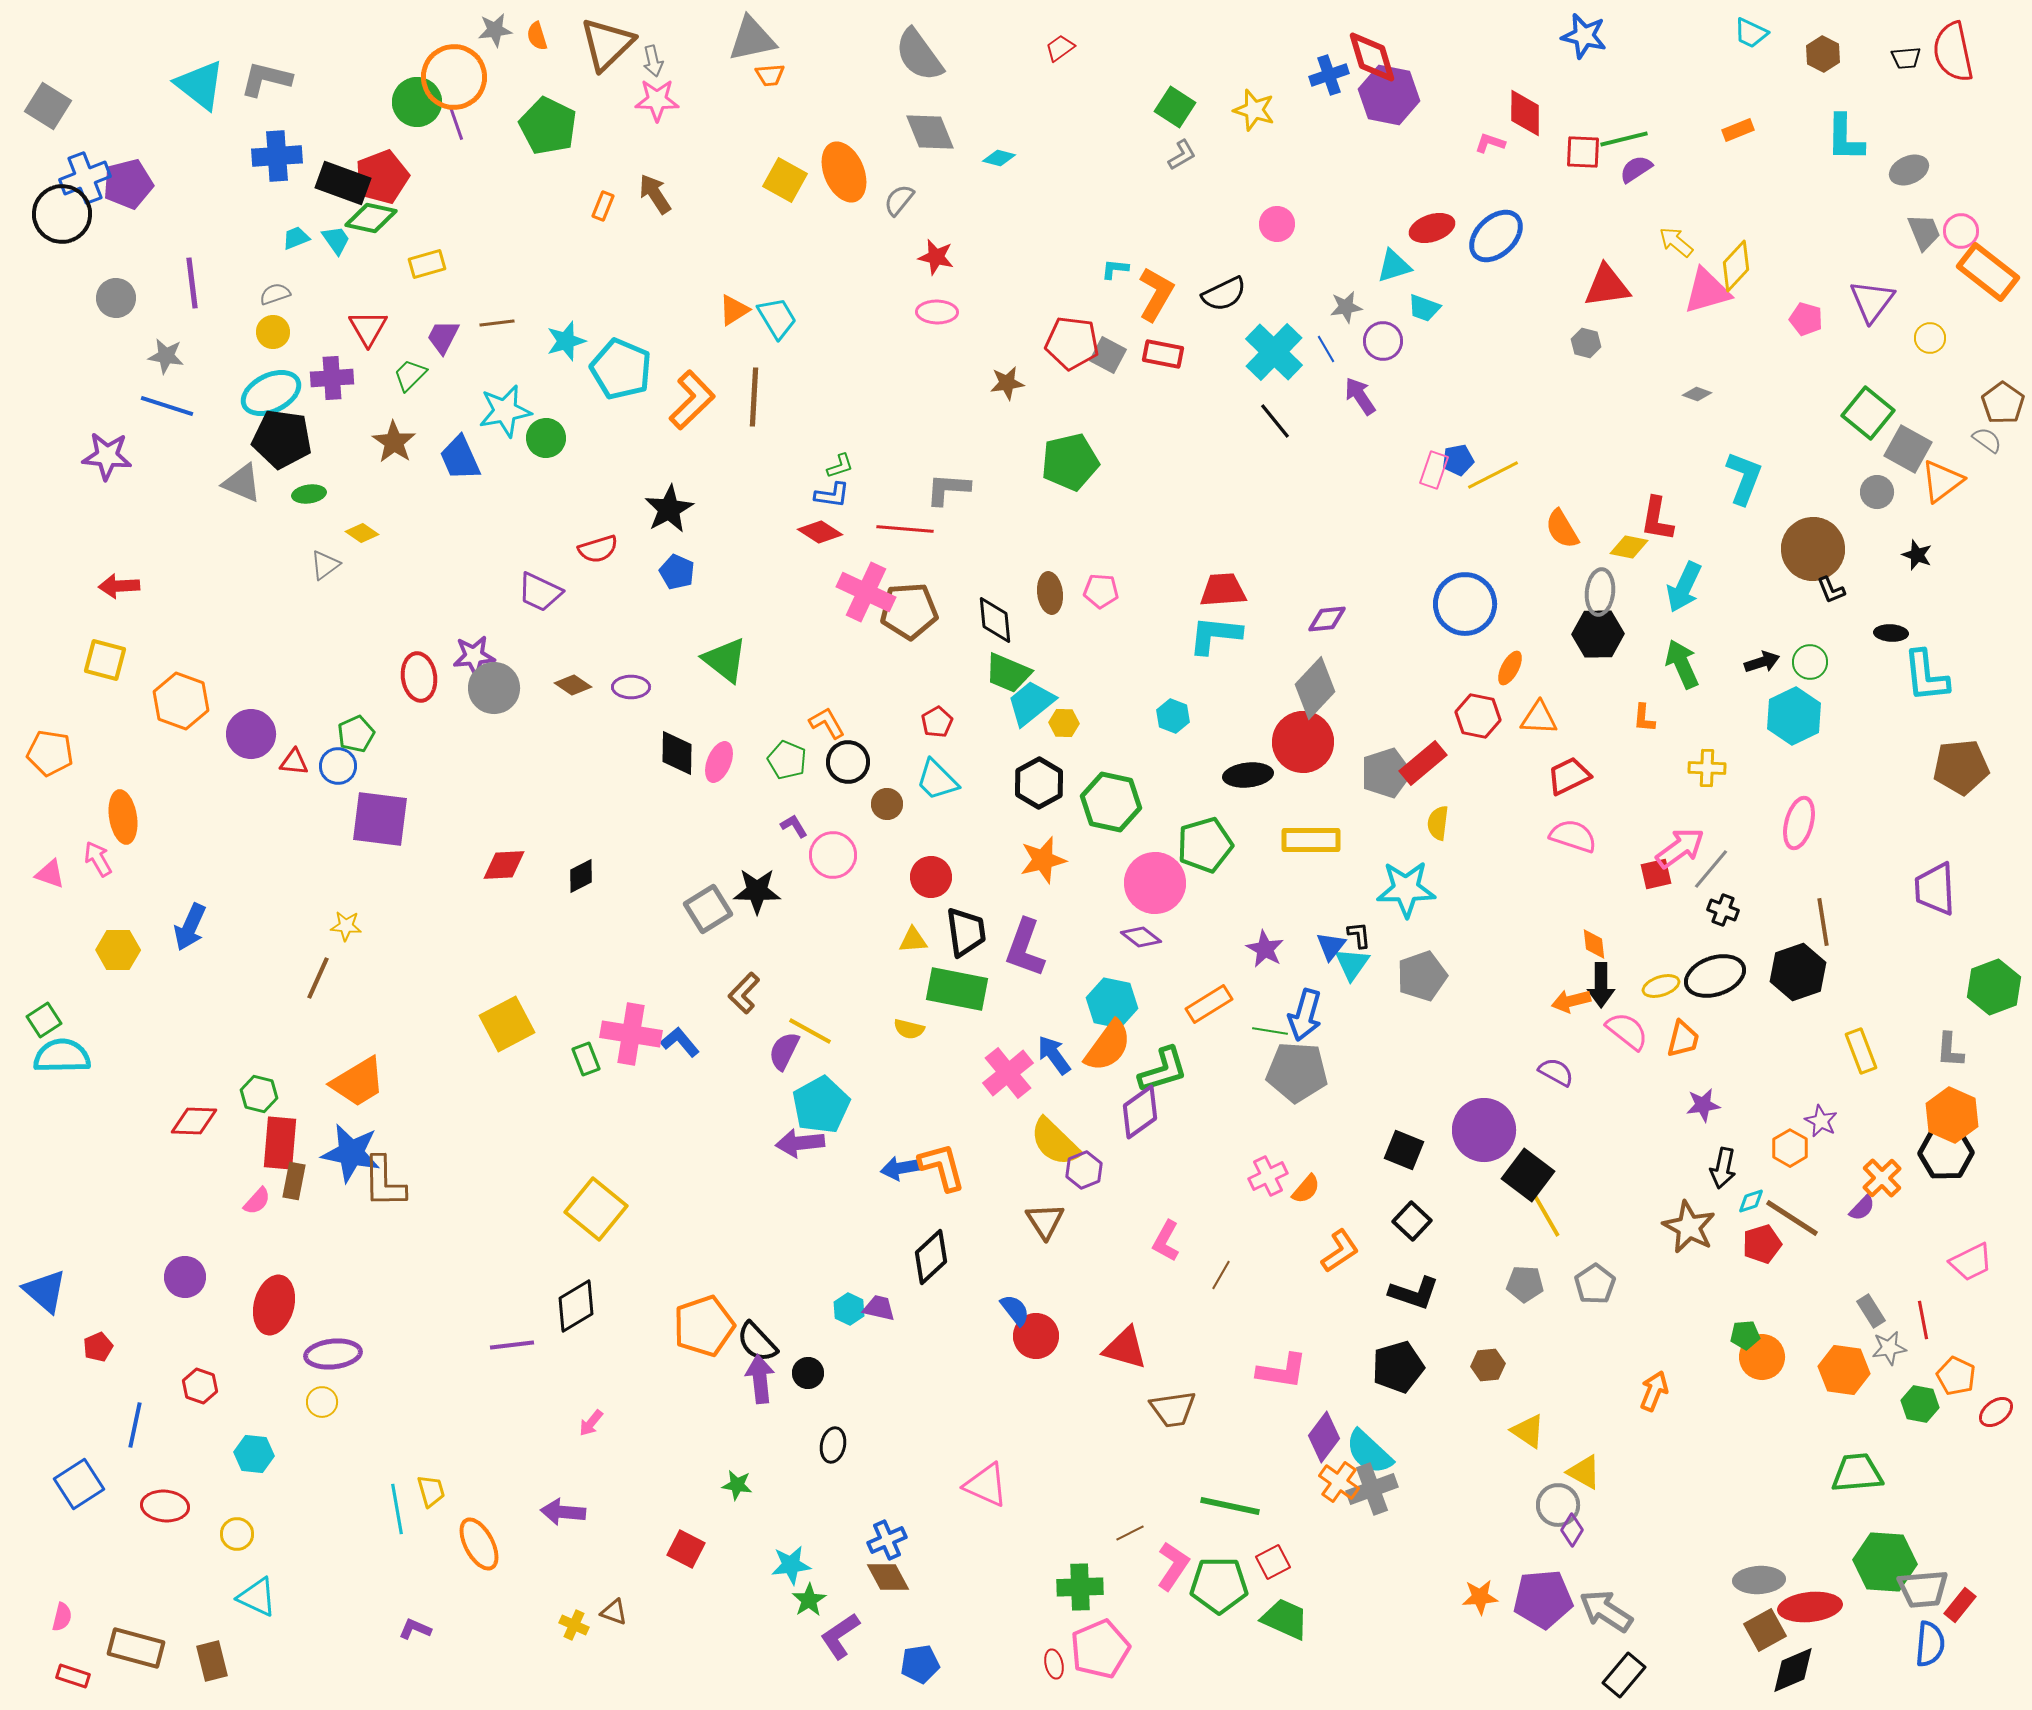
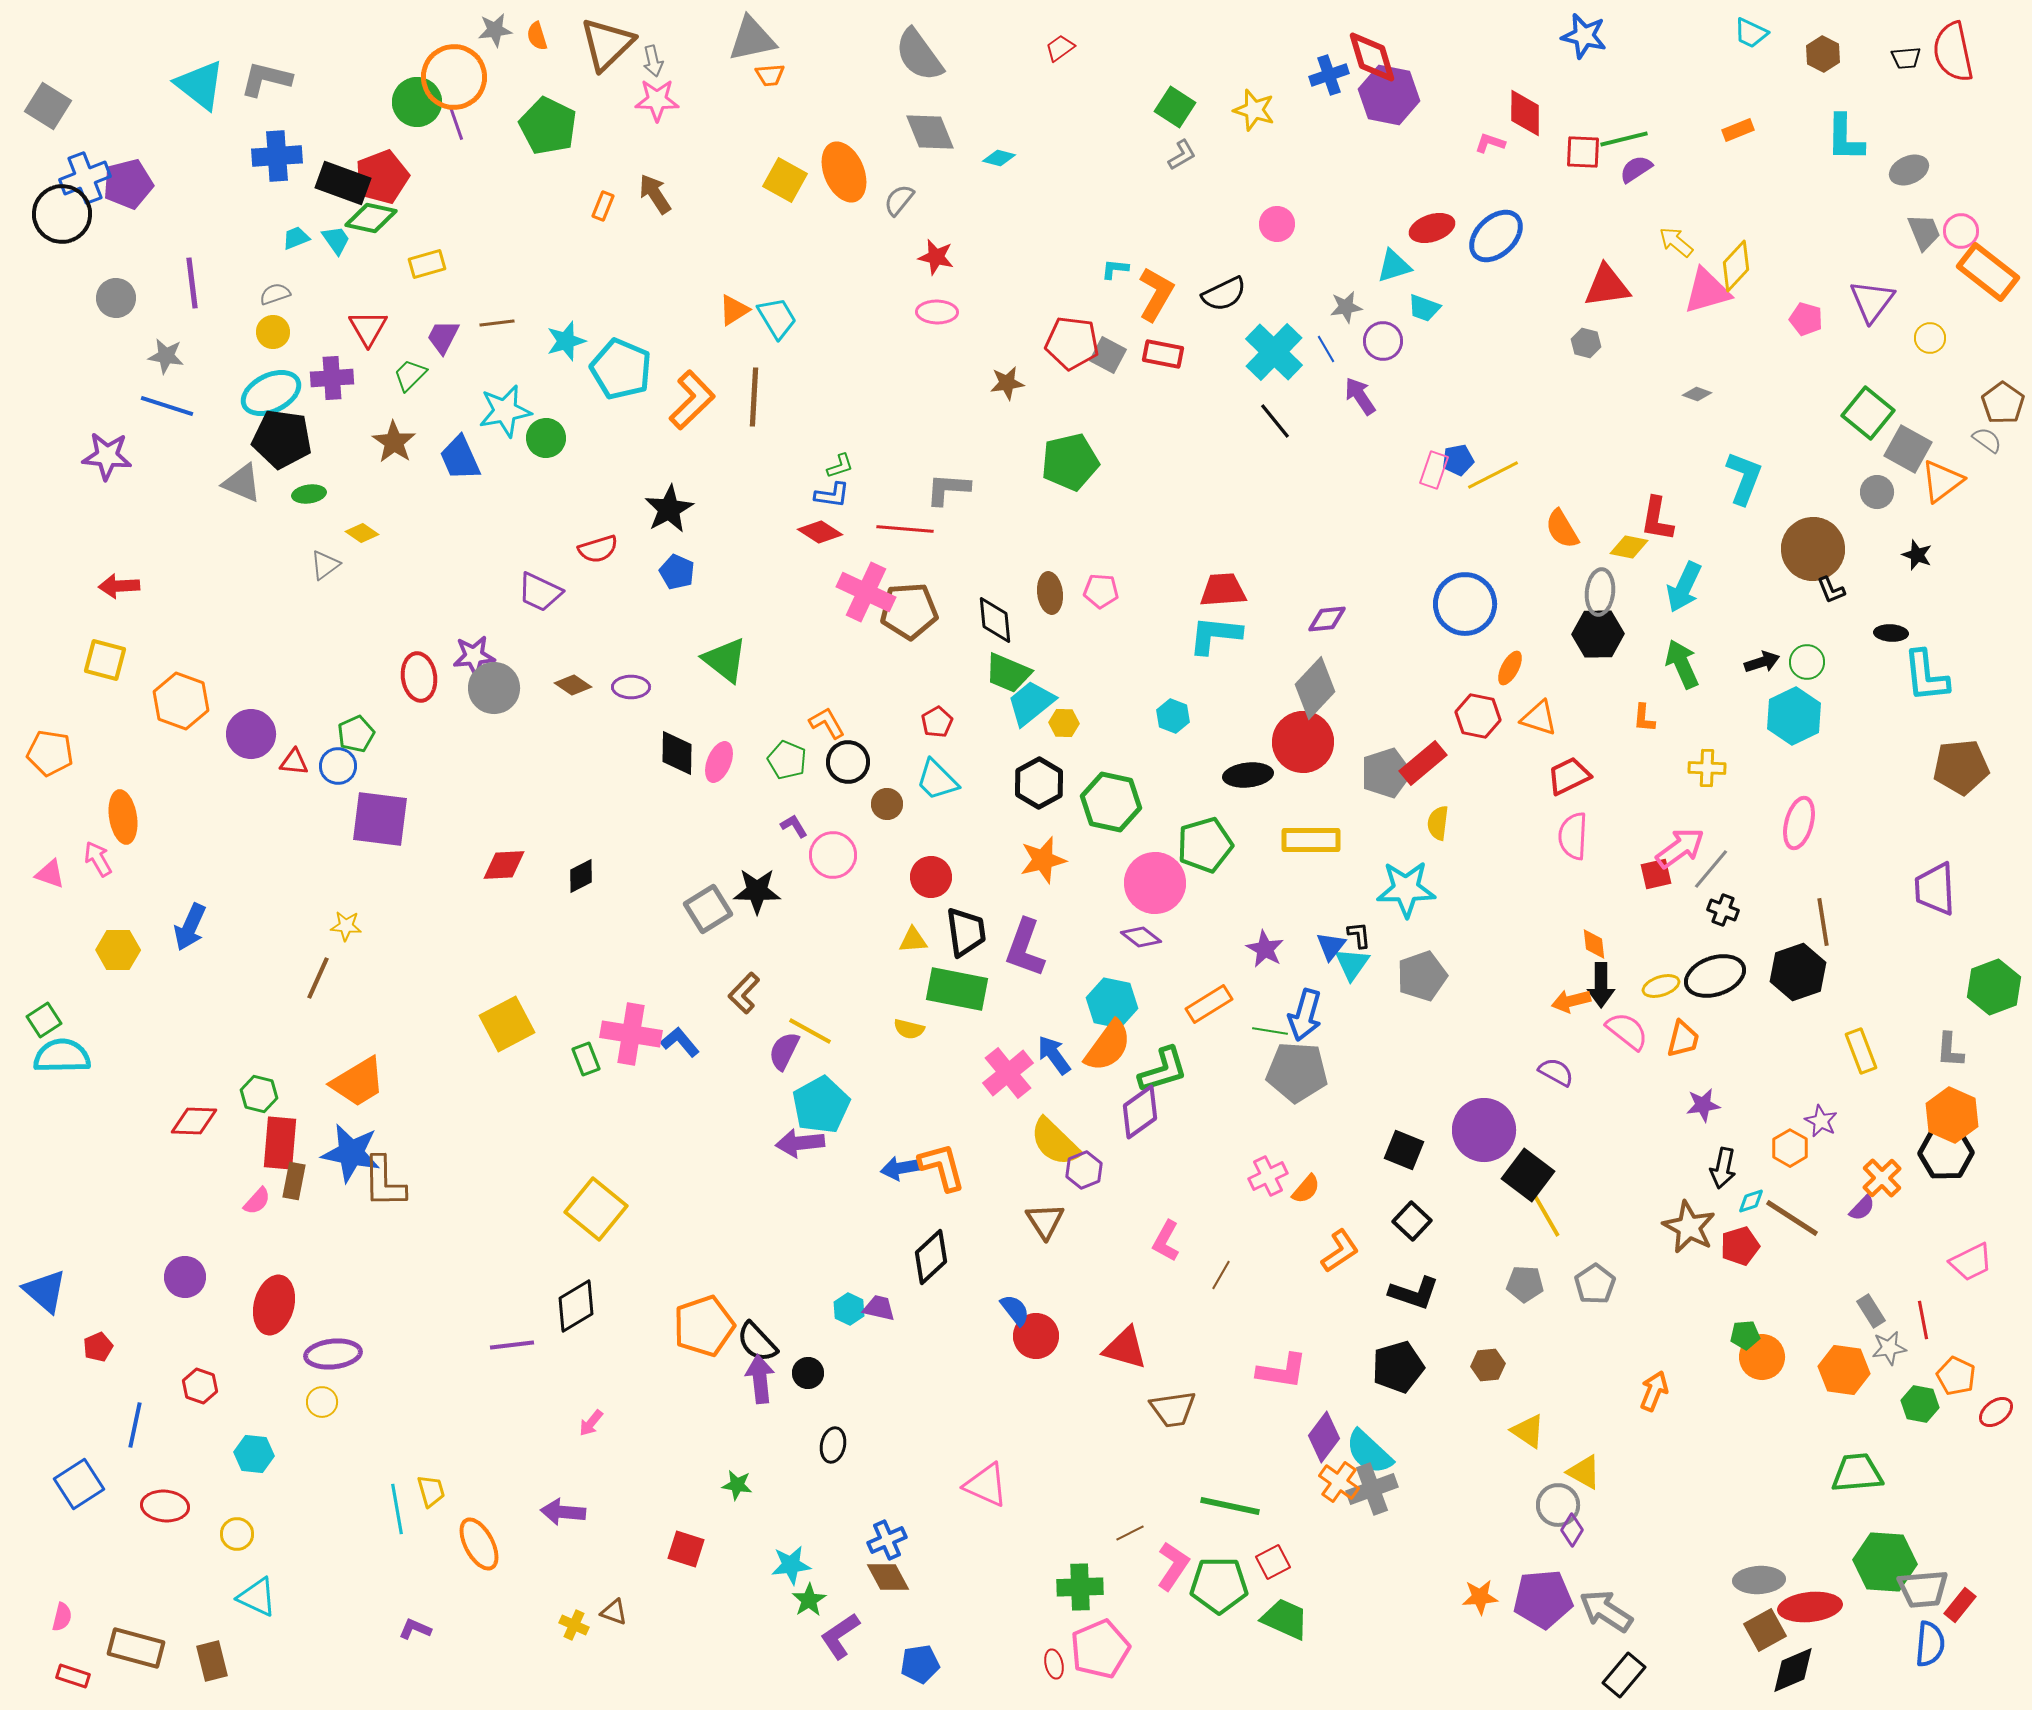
green circle at (1810, 662): moved 3 px left
orange triangle at (1539, 718): rotated 15 degrees clockwise
pink semicircle at (1573, 836): rotated 105 degrees counterclockwise
red pentagon at (1762, 1244): moved 22 px left, 2 px down
red square at (686, 1549): rotated 9 degrees counterclockwise
